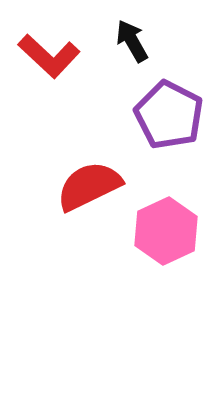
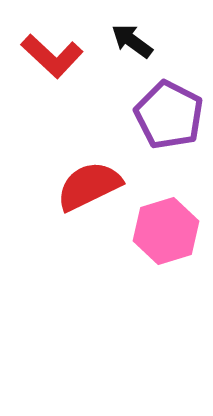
black arrow: rotated 24 degrees counterclockwise
red L-shape: moved 3 px right
pink hexagon: rotated 8 degrees clockwise
